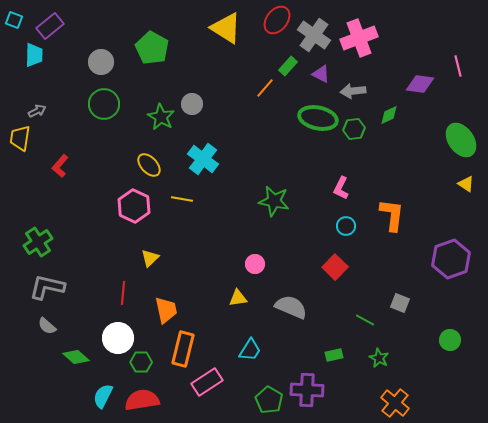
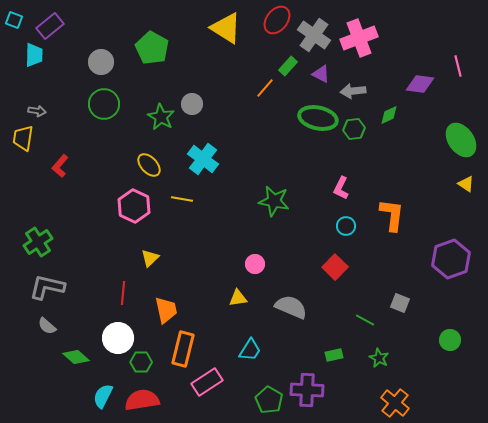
gray arrow at (37, 111): rotated 36 degrees clockwise
yellow trapezoid at (20, 138): moved 3 px right
